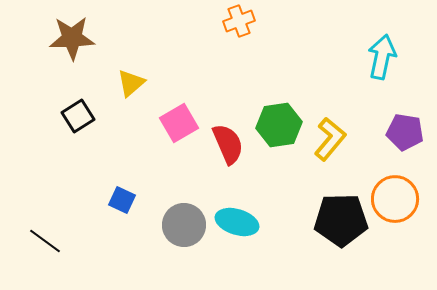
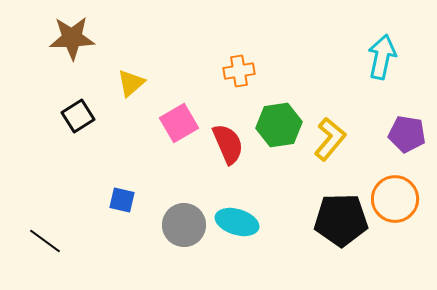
orange cross: moved 50 px down; rotated 12 degrees clockwise
purple pentagon: moved 2 px right, 2 px down
blue square: rotated 12 degrees counterclockwise
